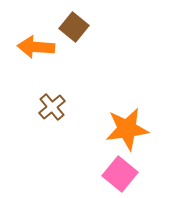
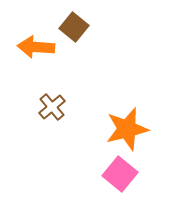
orange star: rotated 6 degrees counterclockwise
